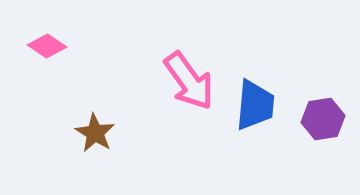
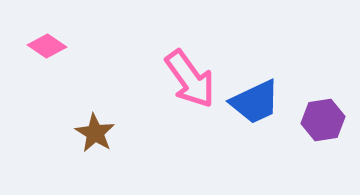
pink arrow: moved 1 px right, 2 px up
blue trapezoid: moved 3 px up; rotated 60 degrees clockwise
purple hexagon: moved 1 px down
